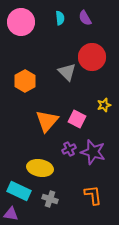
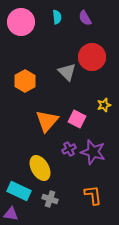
cyan semicircle: moved 3 px left, 1 px up
yellow ellipse: rotated 50 degrees clockwise
